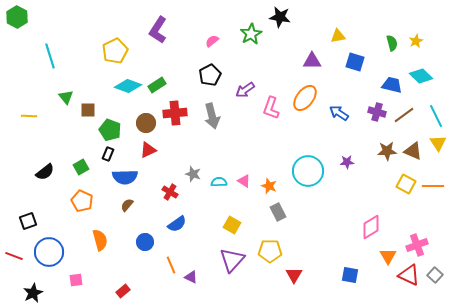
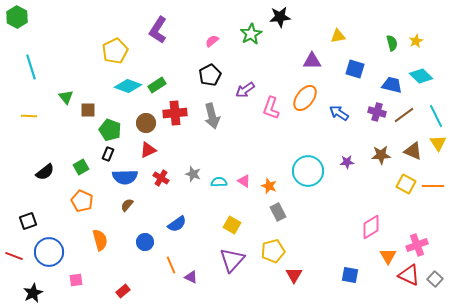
black star at (280, 17): rotated 15 degrees counterclockwise
cyan line at (50, 56): moved 19 px left, 11 px down
blue square at (355, 62): moved 7 px down
brown star at (387, 151): moved 6 px left, 4 px down
red cross at (170, 192): moved 9 px left, 14 px up
yellow pentagon at (270, 251): moved 3 px right; rotated 15 degrees counterclockwise
gray square at (435, 275): moved 4 px down
